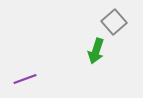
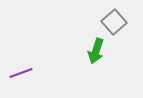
purple line: moved 4 px left, 6 px up
